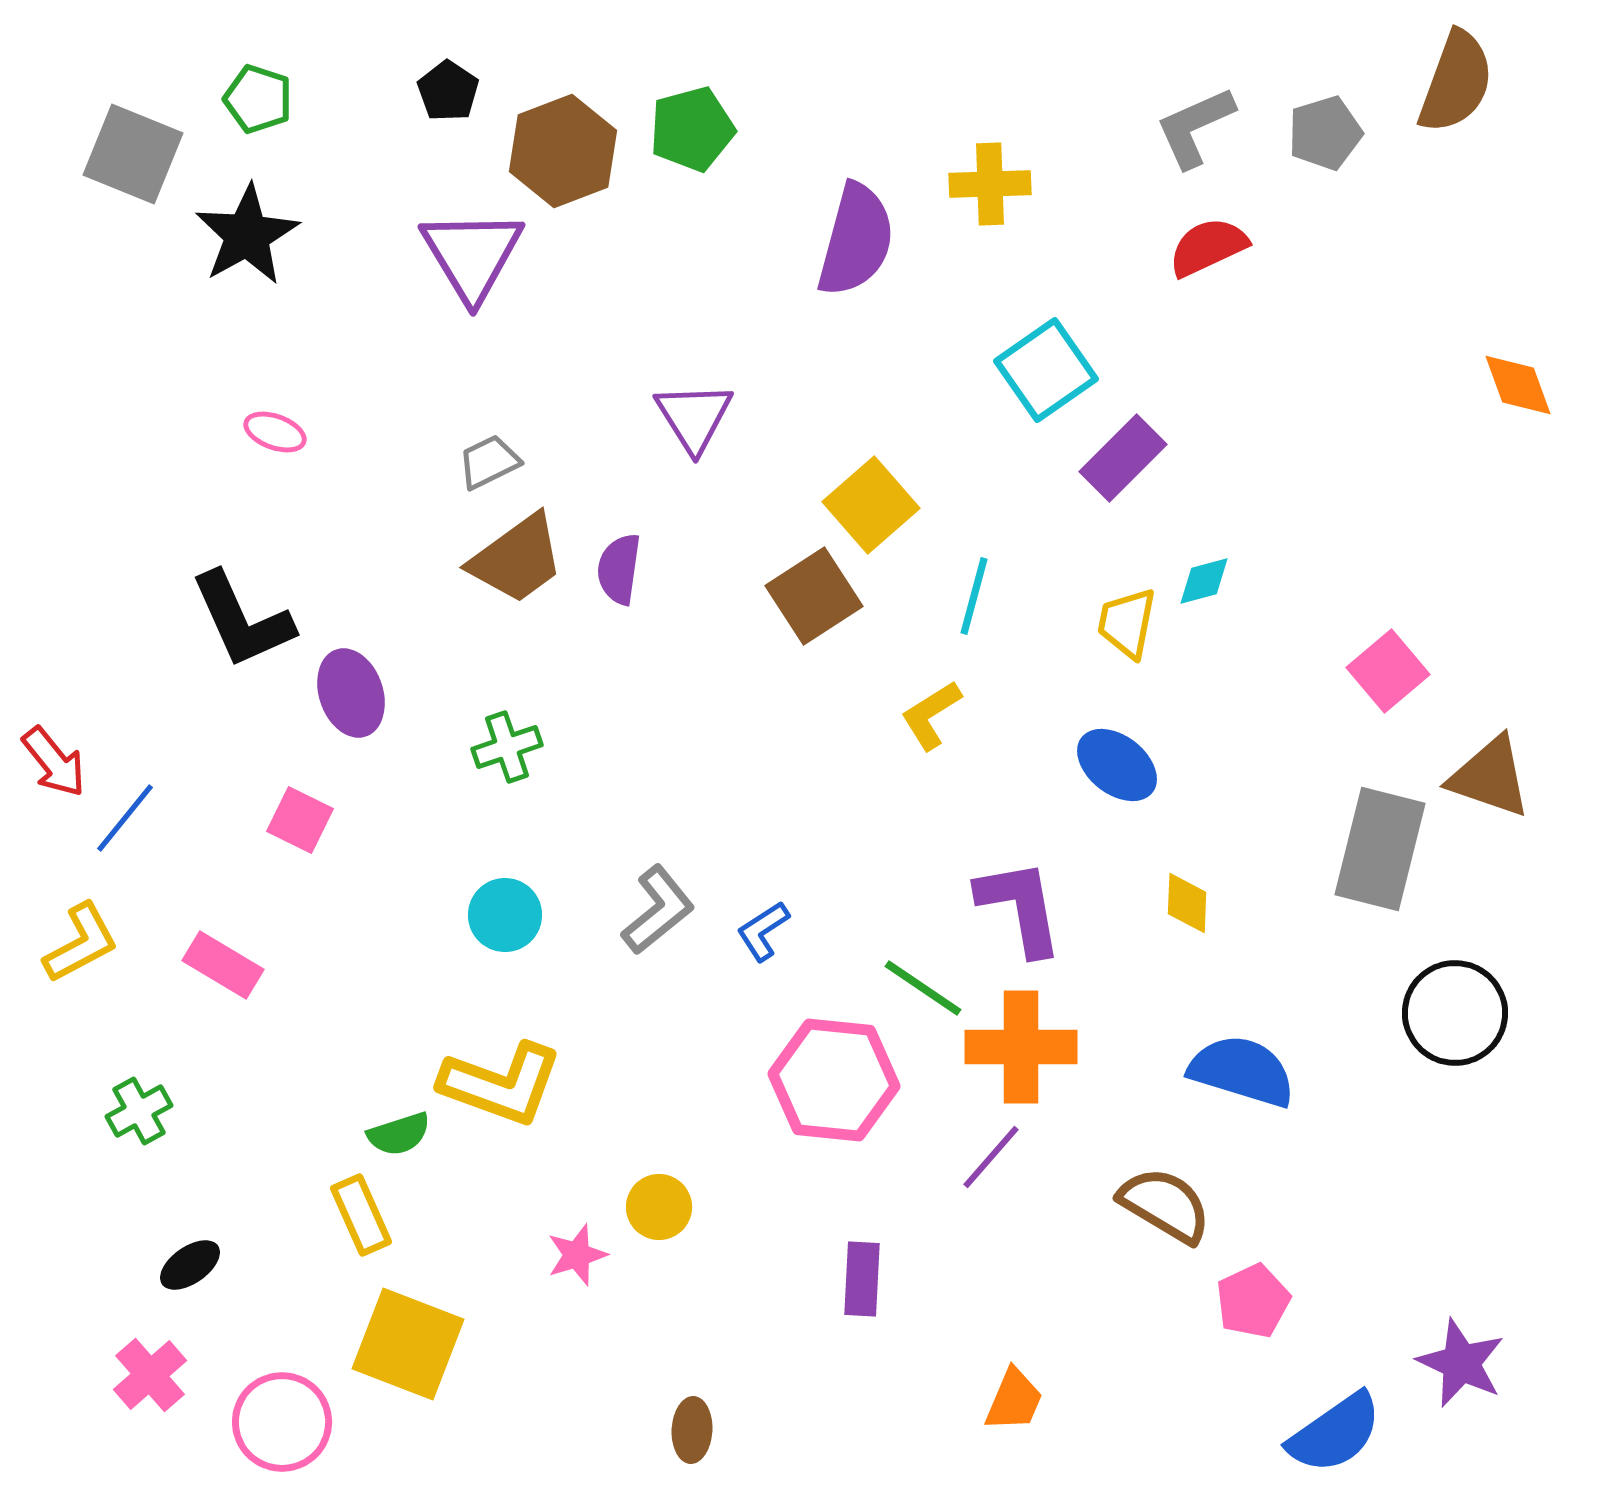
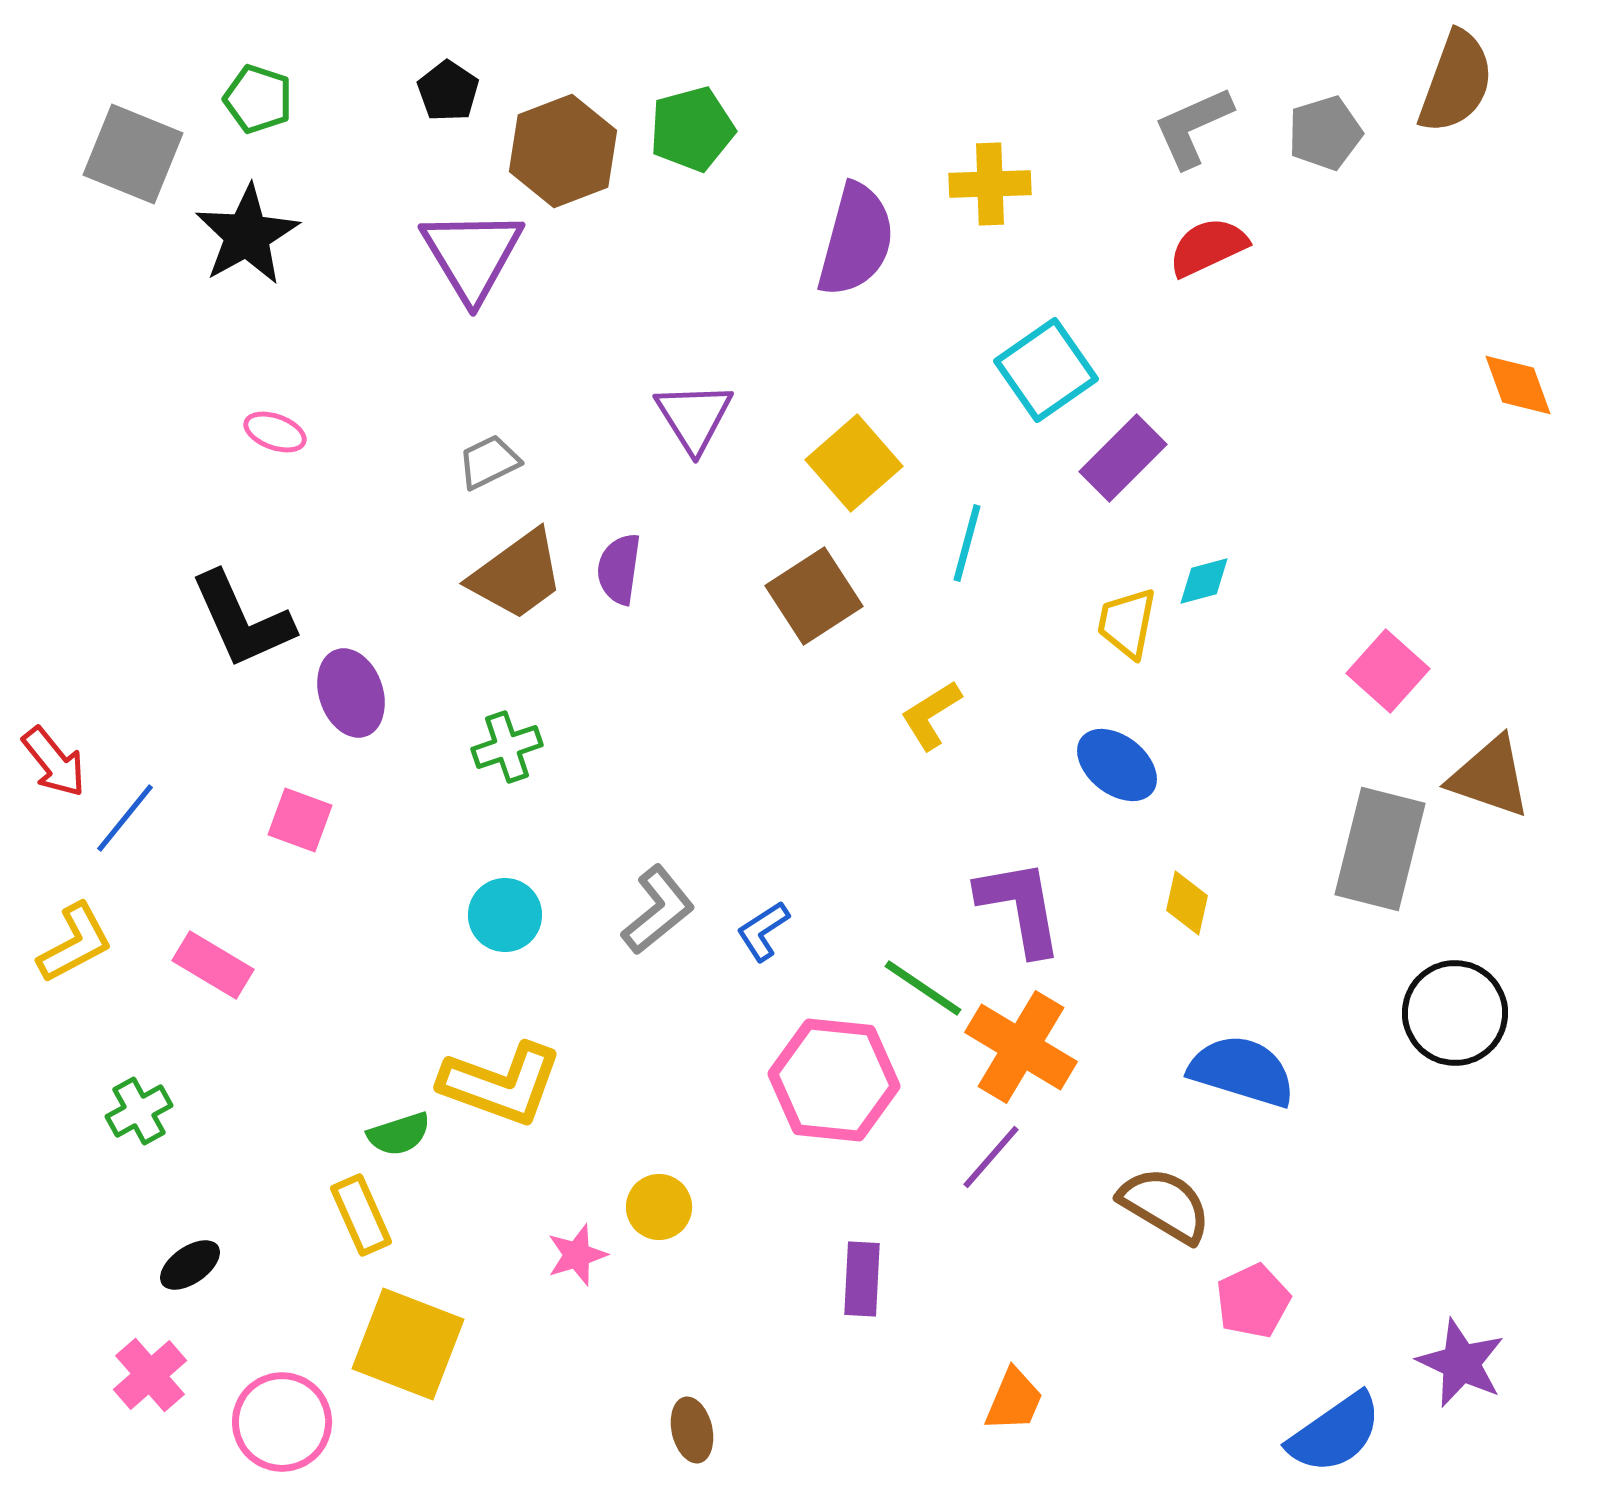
gray L-shape at (1195, 127): moved 2 px left
yellow square at (871, 505): moved 17 px left, 42 px up
brown trapezoid at (517, 559): moved 16 px down
cyan line at (974, 596): moved 7 px left, 53 px up
pink square at (1388, 671): rotated 8 degrees counterclockwise
pink square at (300, 820): rotated 6 degrees counterclockwise
yellow diamond at (1187, 903): rotated 10 degrees clockwise
yellow L-shape at (81, 943): moved 6 px left
pink rectangle at (223, 965): moved 10 px left
orange cross at (1021, 1047): rotated 31 degrees clockwise
brown ellipse at (692, 1430): rotated 16 degrees counterclockwise
